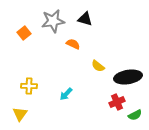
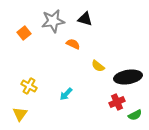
yellow cross: rotated 28 degrees clockwise
